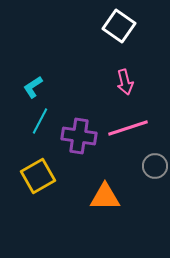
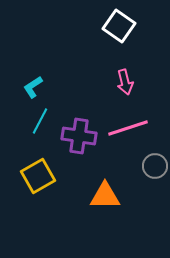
orange triangle: moved 1 px up
